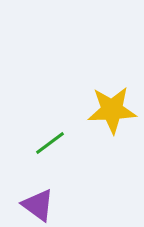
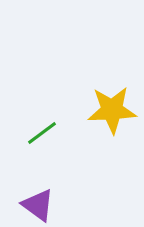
green line: moved 8 px left, 10 px up
